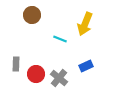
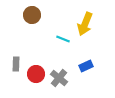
cyan line: moved 3 px right
